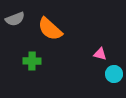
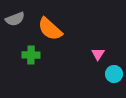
pink triangle: moved 2 px left; rotated 48 degrees clockwise
green cross: moved 1 px left, 6 px up
